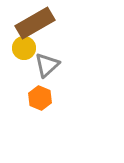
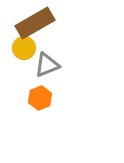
gray triangle: rotated 20 degrees clockwise
orange hexagon: rotated 15 degrees clockwise
